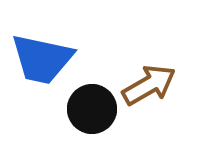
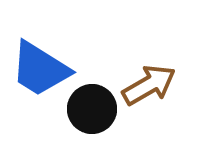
blue trapezoid: moved 2 px left, 10 px down; rotated 20 degrees clockwise
